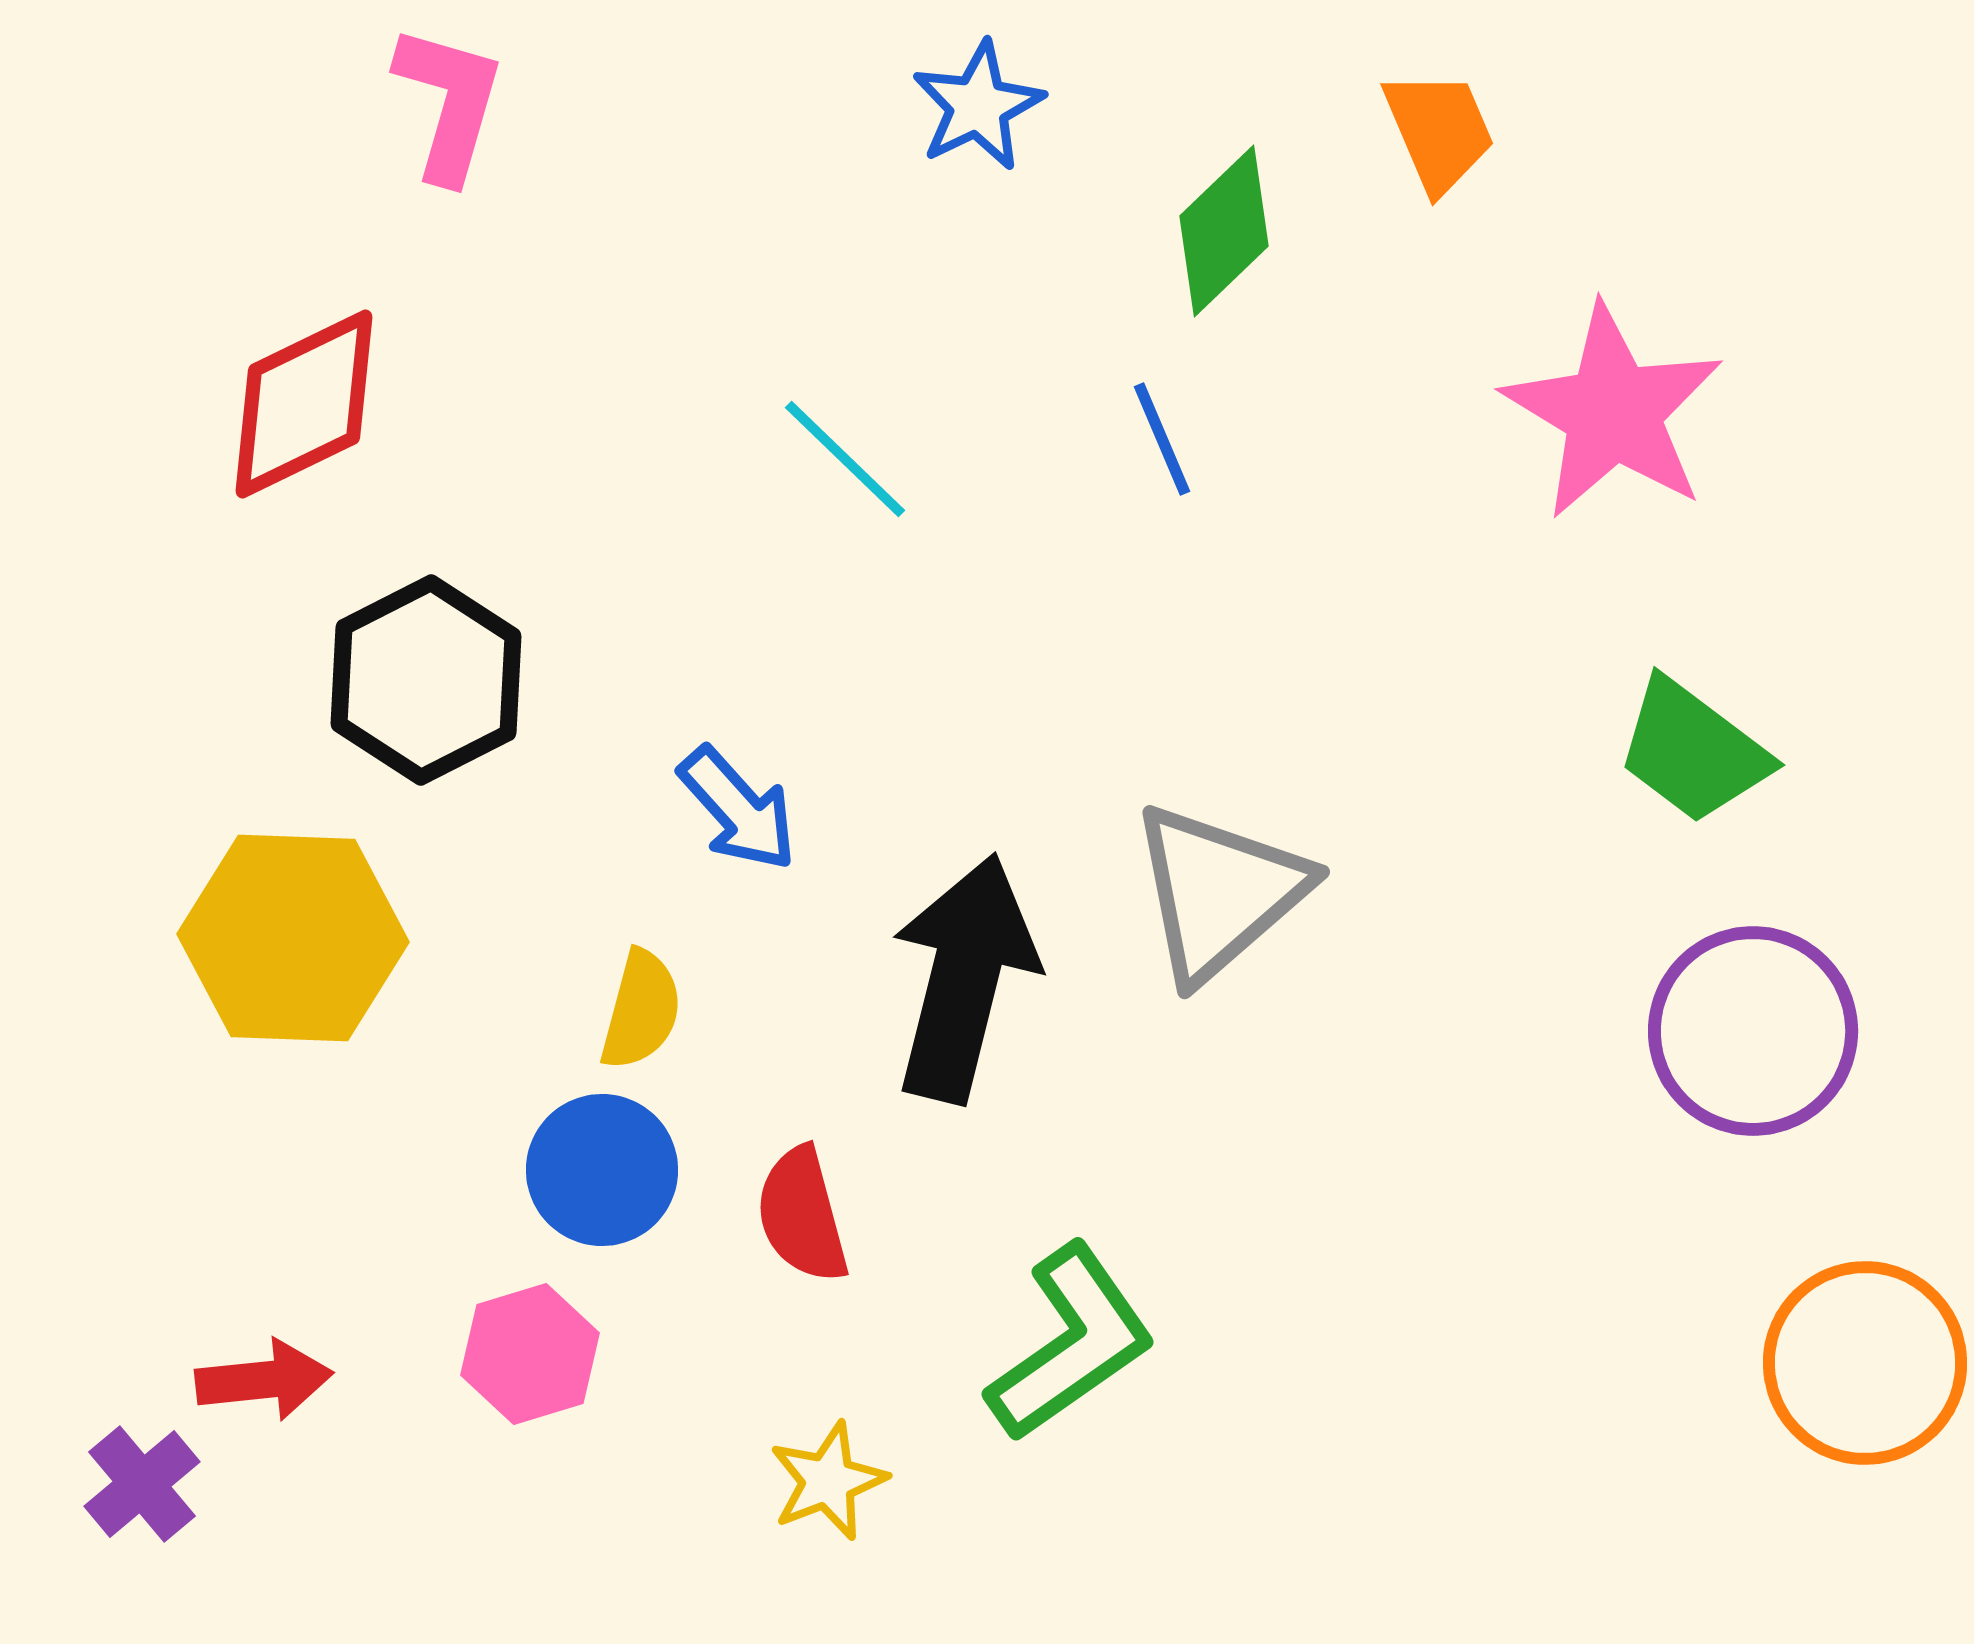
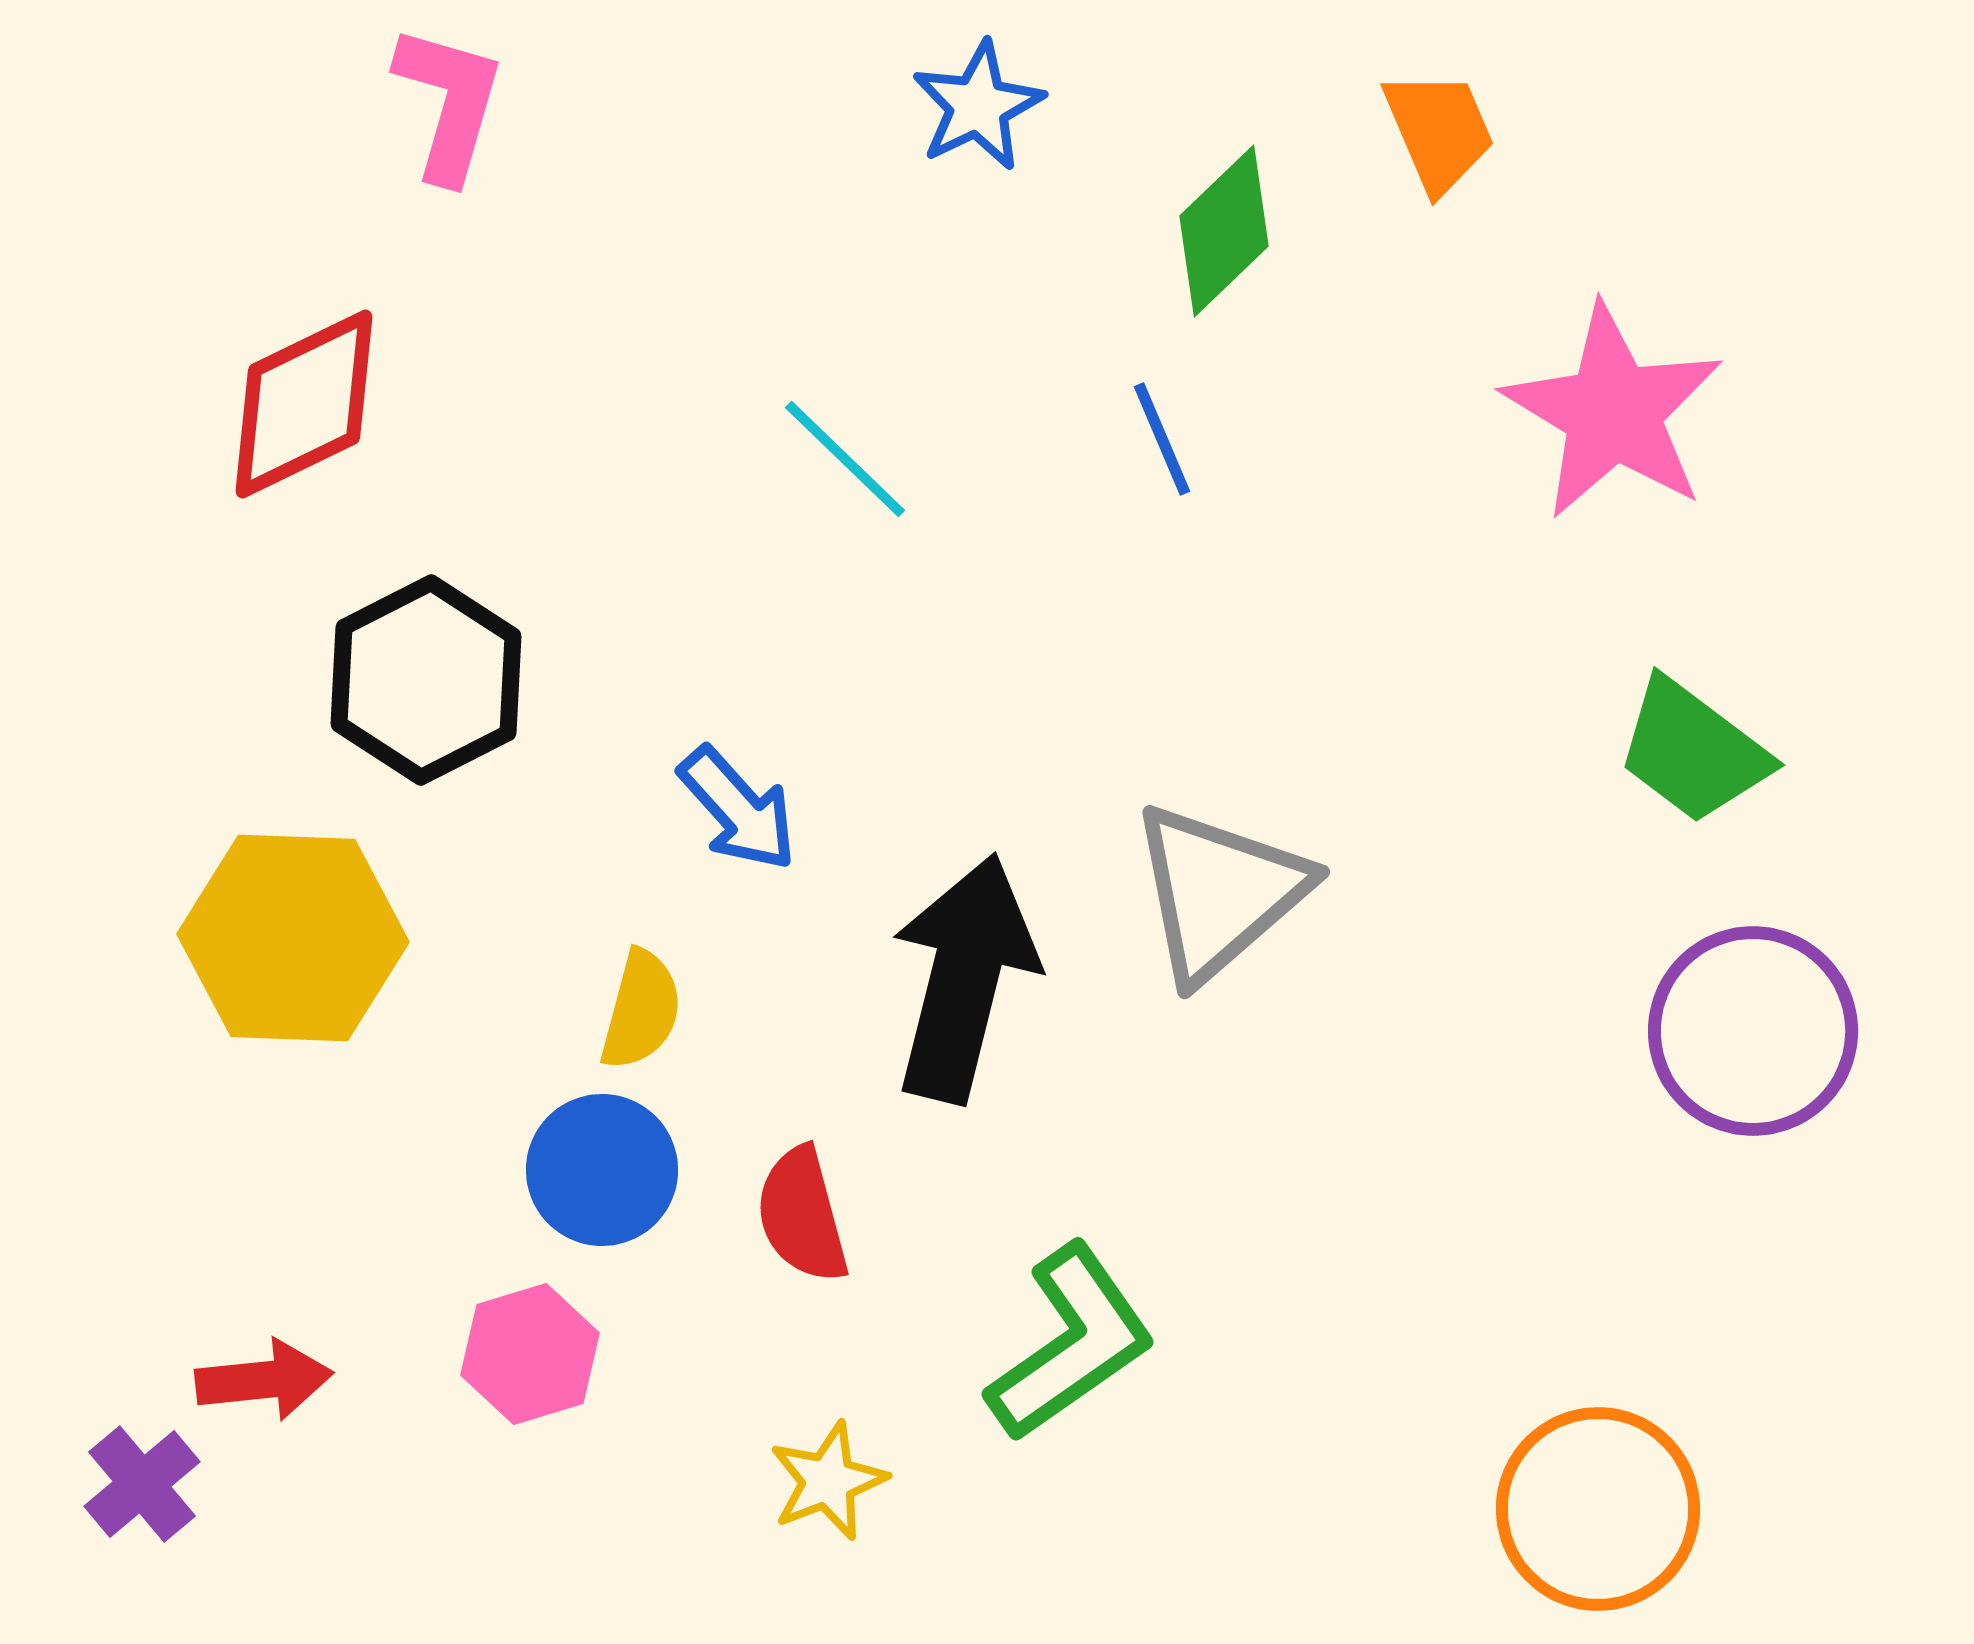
orange circle: moved 267 px left, 146 px down
